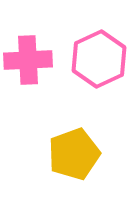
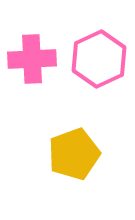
pink cross: moved 4 px right, 1 px up
